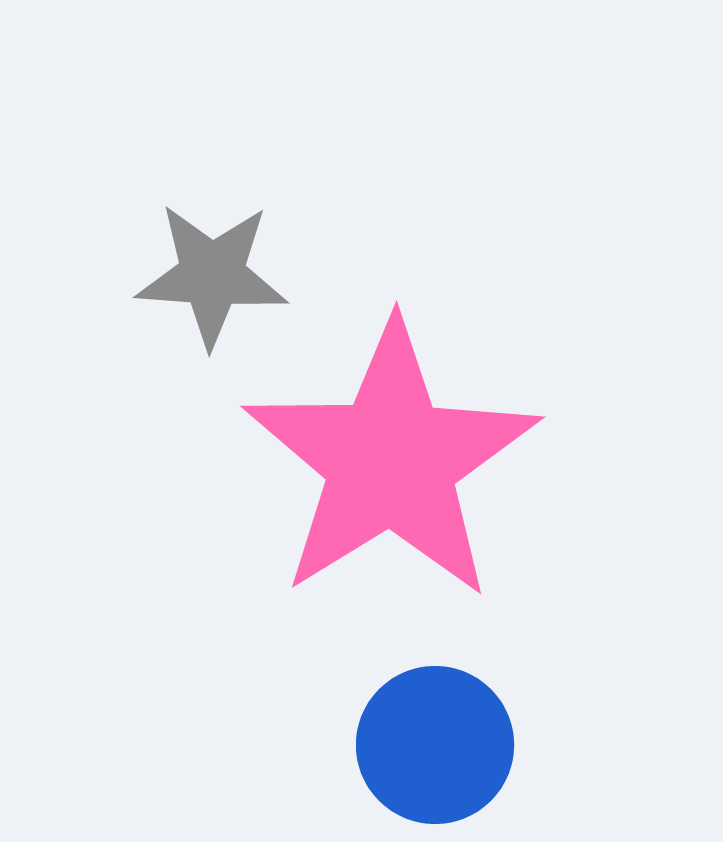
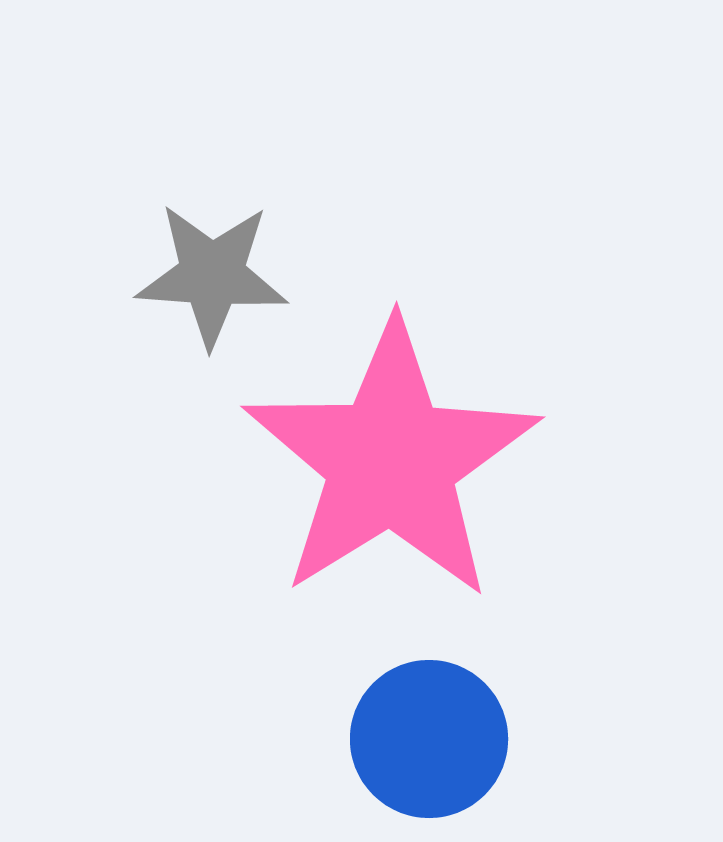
blue circle: moved 6 px left, 6 px up
